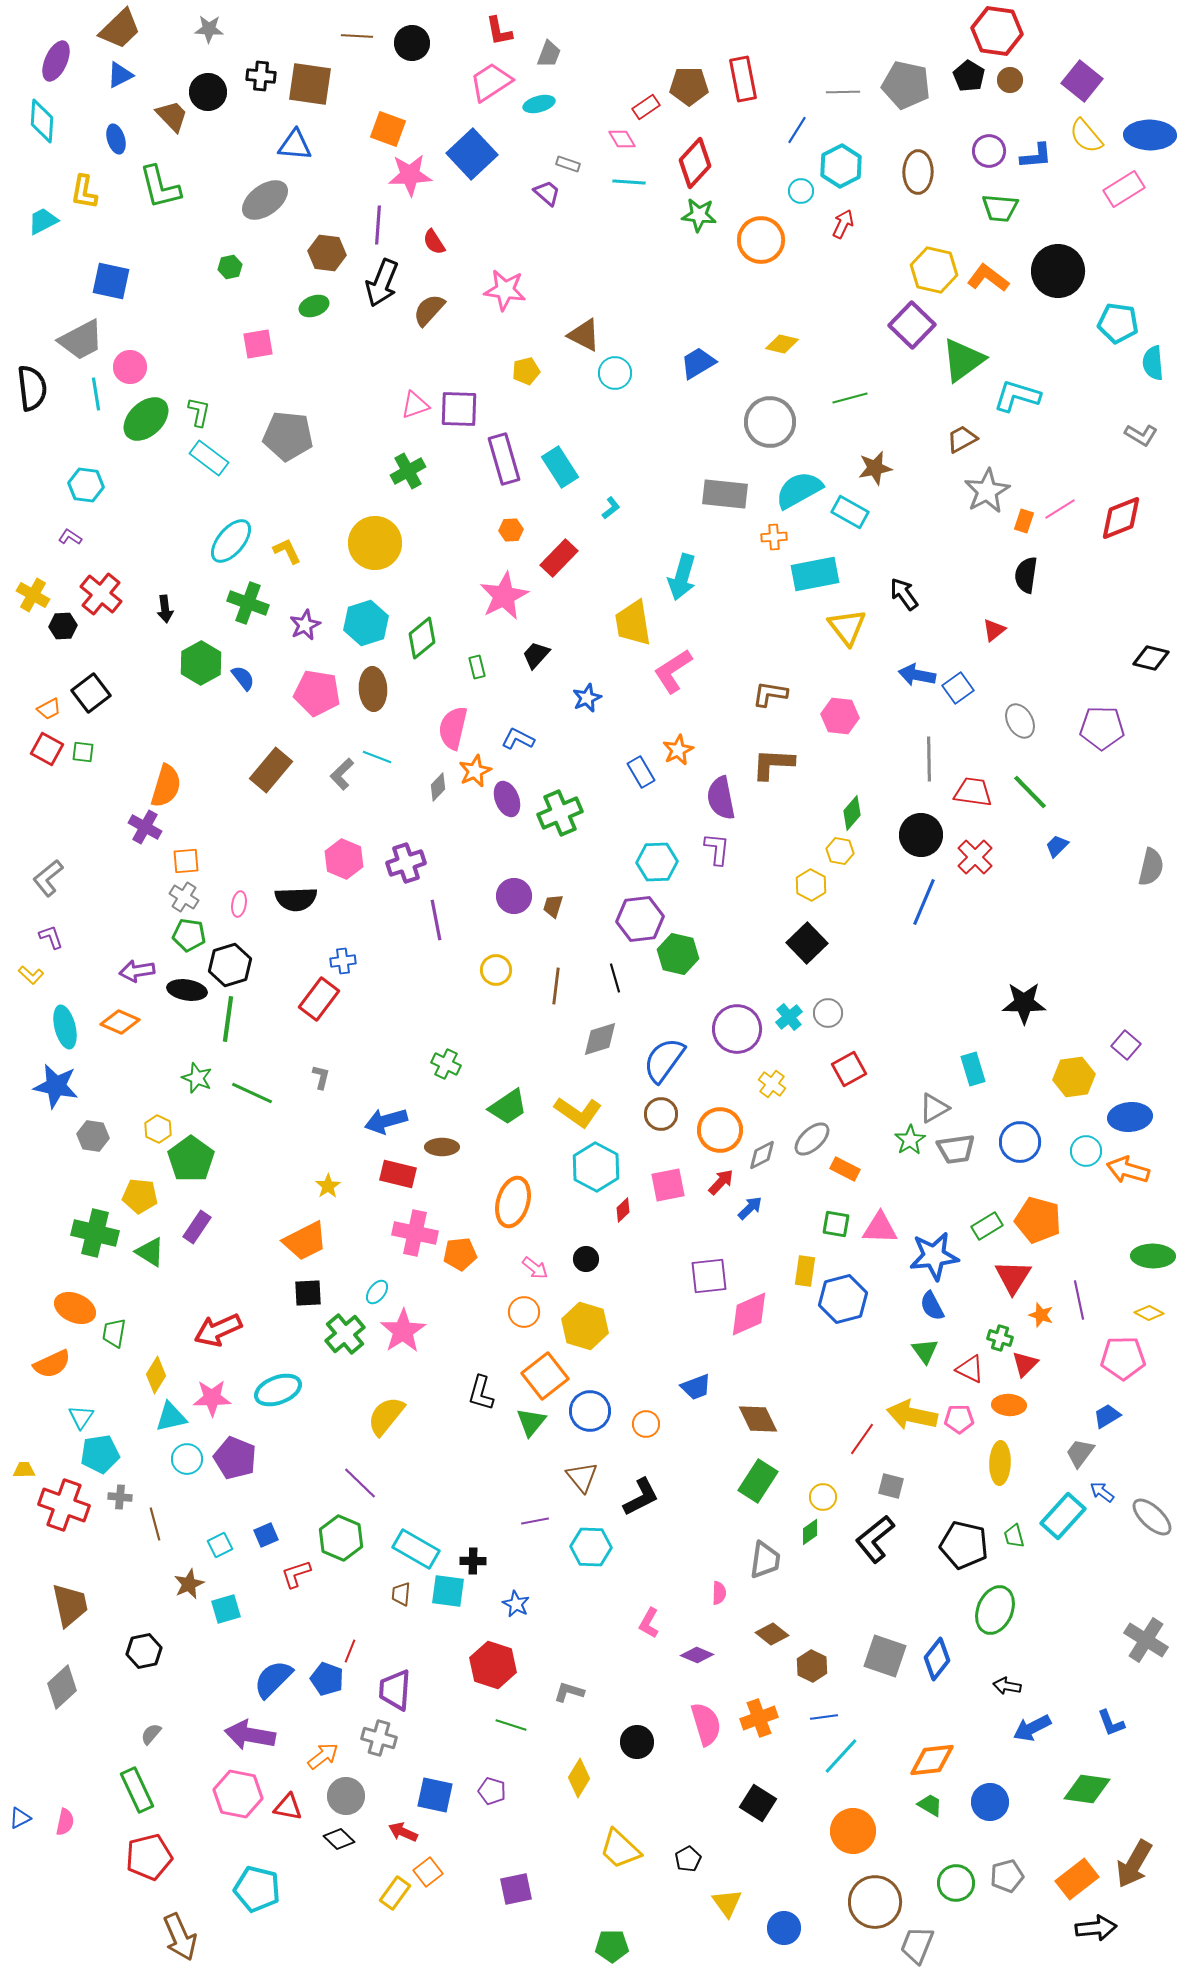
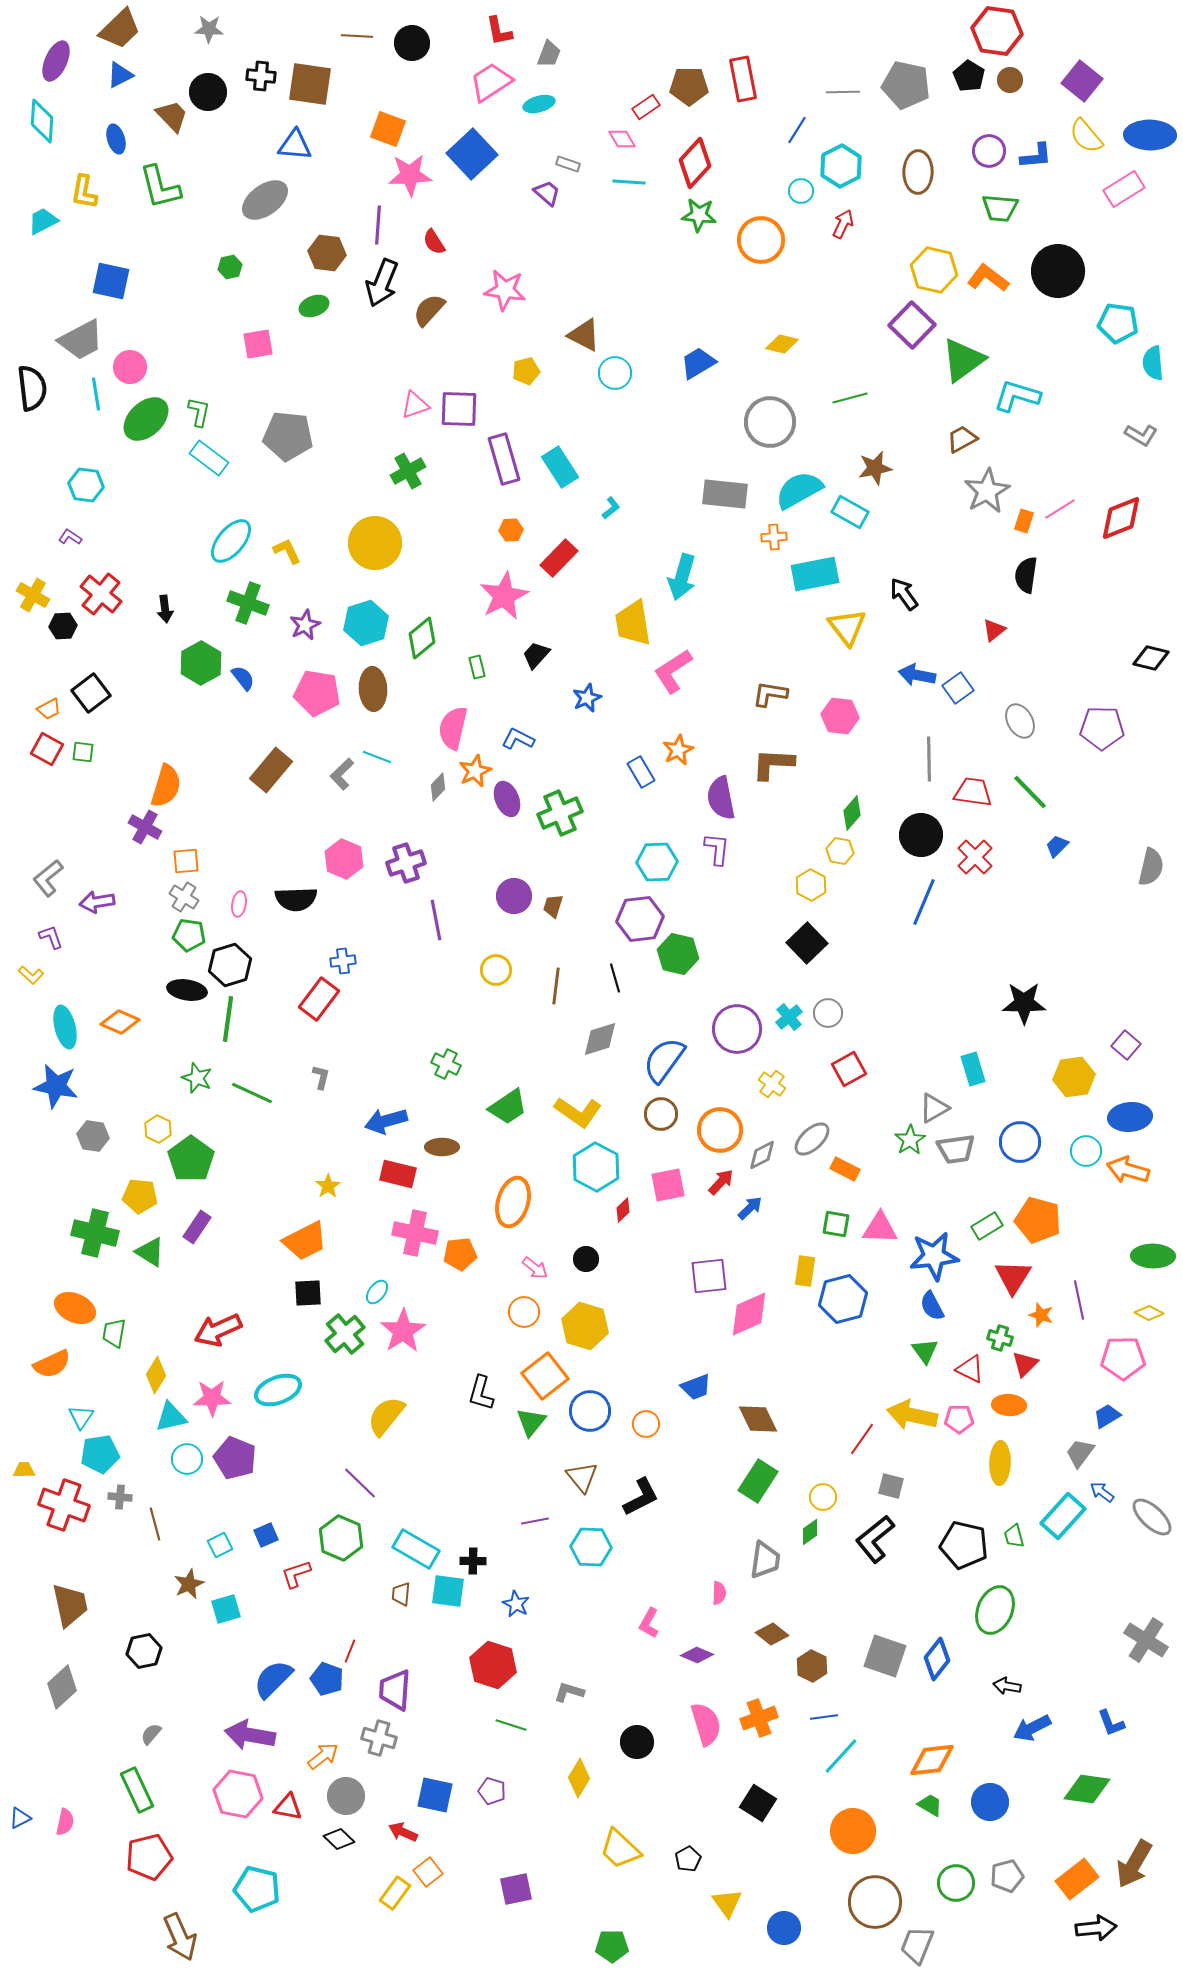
purple arrow at (137, 971): moved 40 px left, 69 px up
